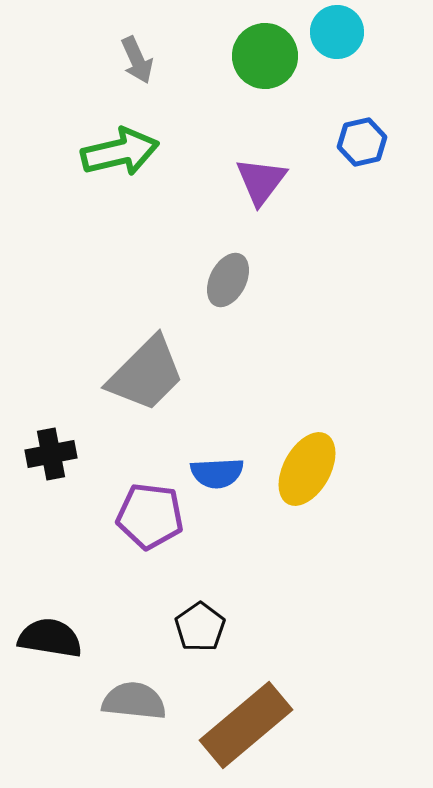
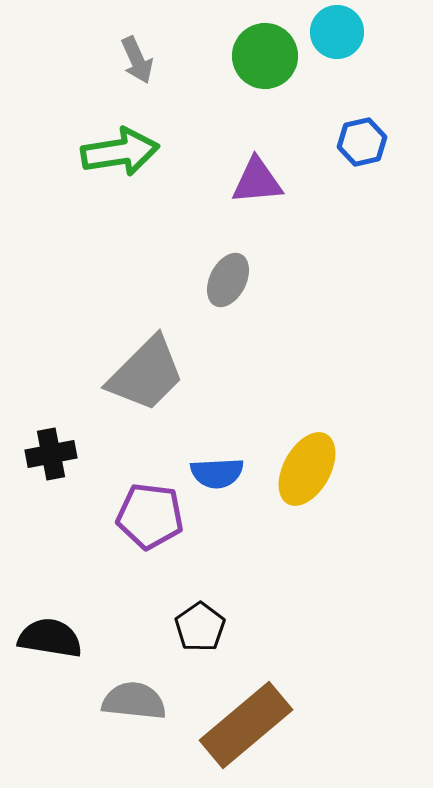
green arrow: rotated 4 degrees clockwise
purple triangle: moved 4 px left; rotated 48 degrees clockwise
